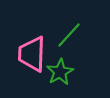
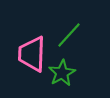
green star: moved 2 px right, 1 px down
